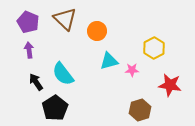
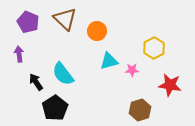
purple arrow: moved 10 px left, 4 px down
